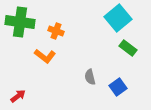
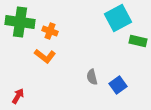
cyan square: rotated 12 degrees clockwise
orange cross: moved 6 px left
green rectangle: moved 10 px right, 7 px up; rotated 24 degrees counterclockwise
gray semicircle: moved 2 px right
blue square: moved 2 px up
red arrow: rotated 21 degrees counterclockwise
